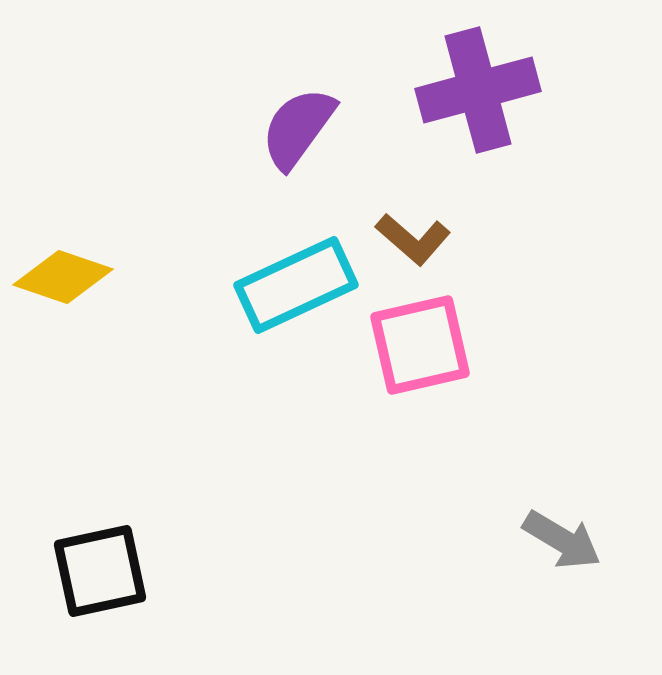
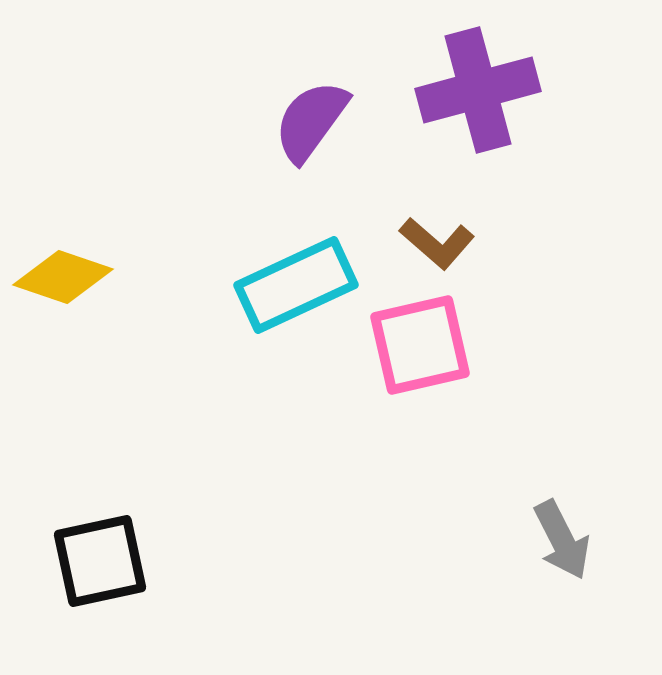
purple semicircle: moved 13 px right, 7 px up
brown L-shape: moved 24 px right, 4 px down
gray arrow: rotated 32 degrees clockwise
black square: moved 10 px up
